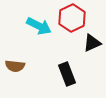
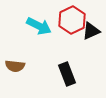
red hexagon: moved 2 px down
black triangle: moved 1 px left, 12 px up
